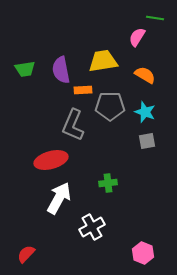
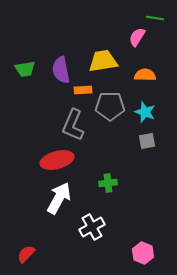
orange semicircle: rotated 30 degrees counterclockwise
red ellipse: moved 6 px right
